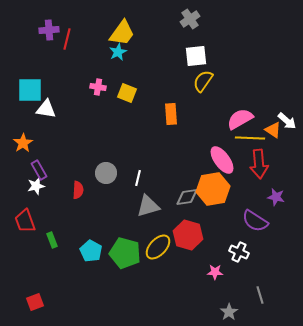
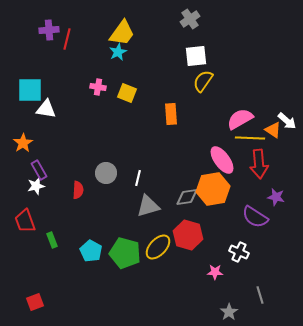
purple semicircle: moved 4 px up
